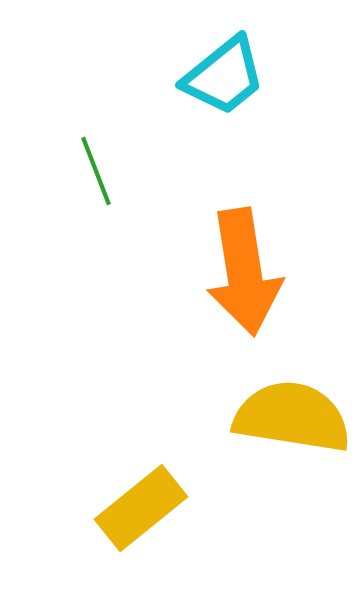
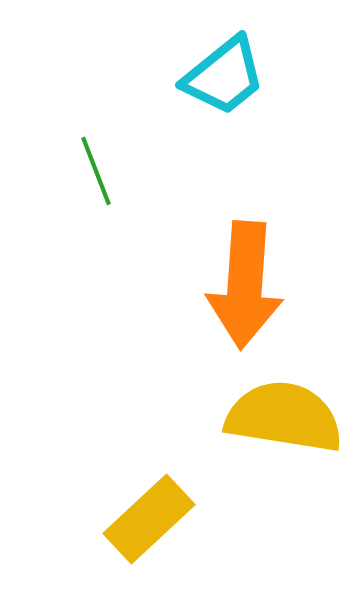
orange arrow: moved 1 px right, 13 px down; rotated 13 degrees clockwise
yellow semicircle: moved 8 px left
yellow rectangle: moved 8 px right, 11 px down; rotated 4 degrees counterclockwise
